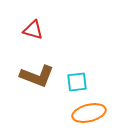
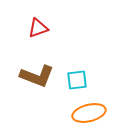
red triangle: moved 5 px right, 2 px up; rotated 35 degrees counterclockwise
cyan square: moved 2 px up
